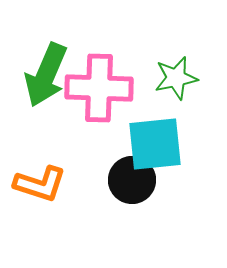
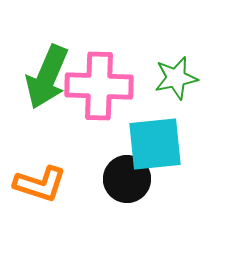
green arrow: moved 1 px right, 2 px down
pink cross: moved 2 px up
black circle: moved 5 px left, 1 px up
